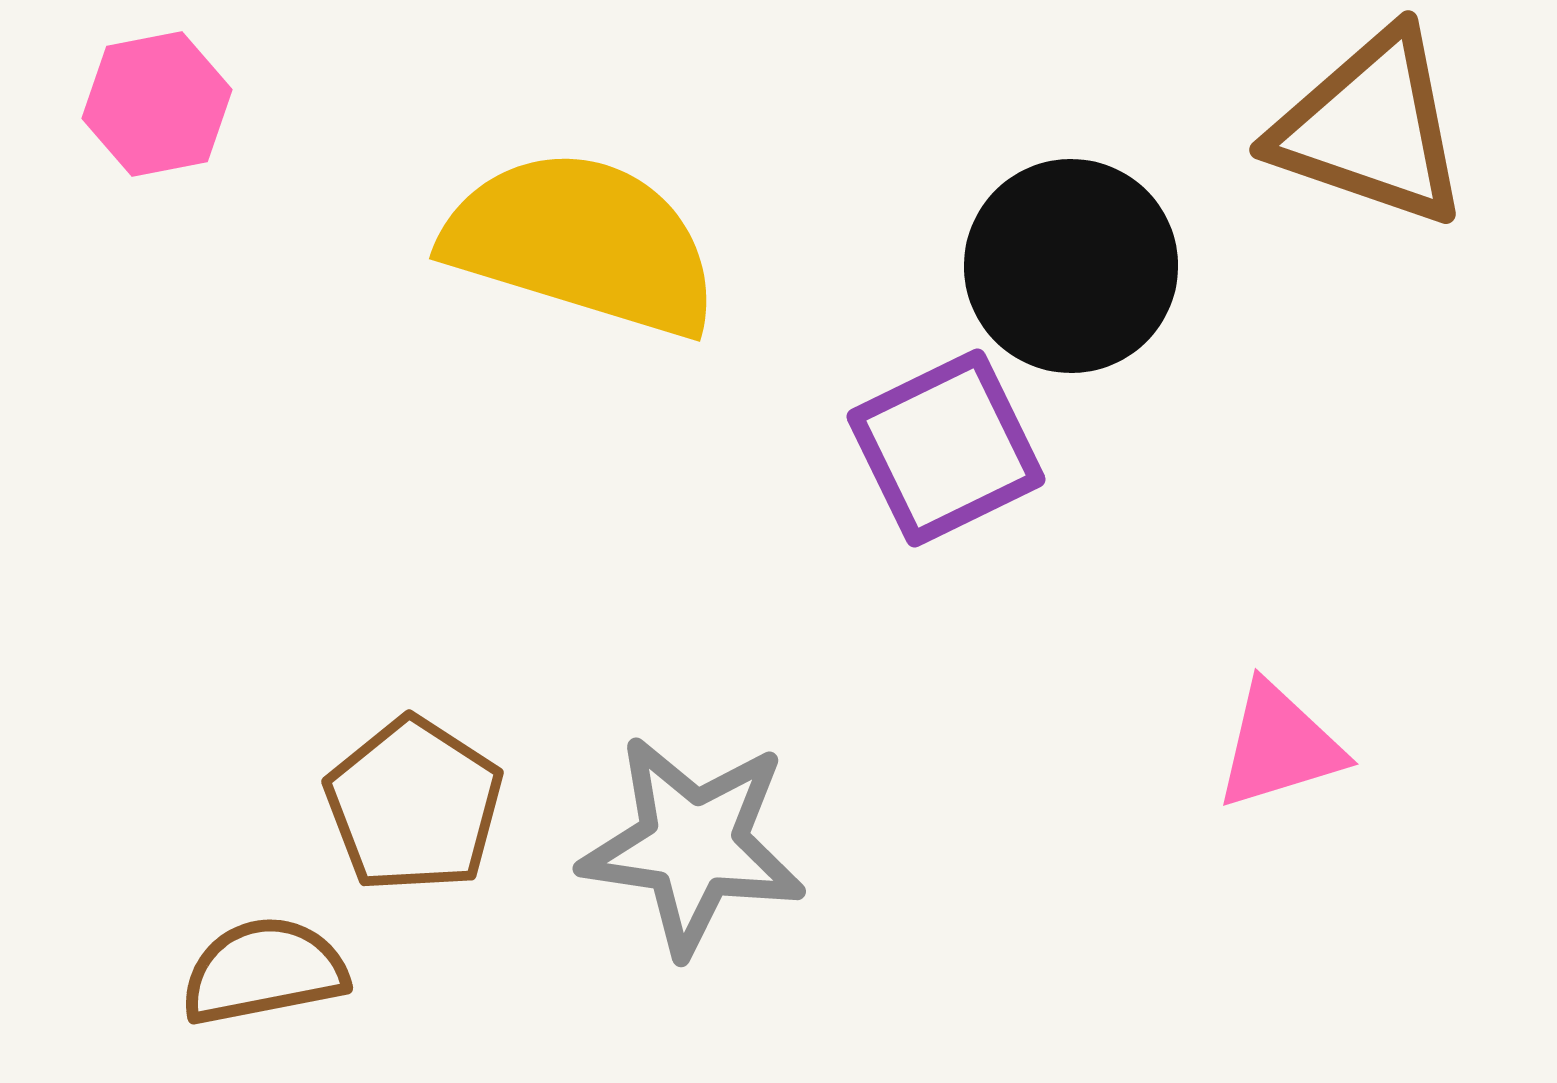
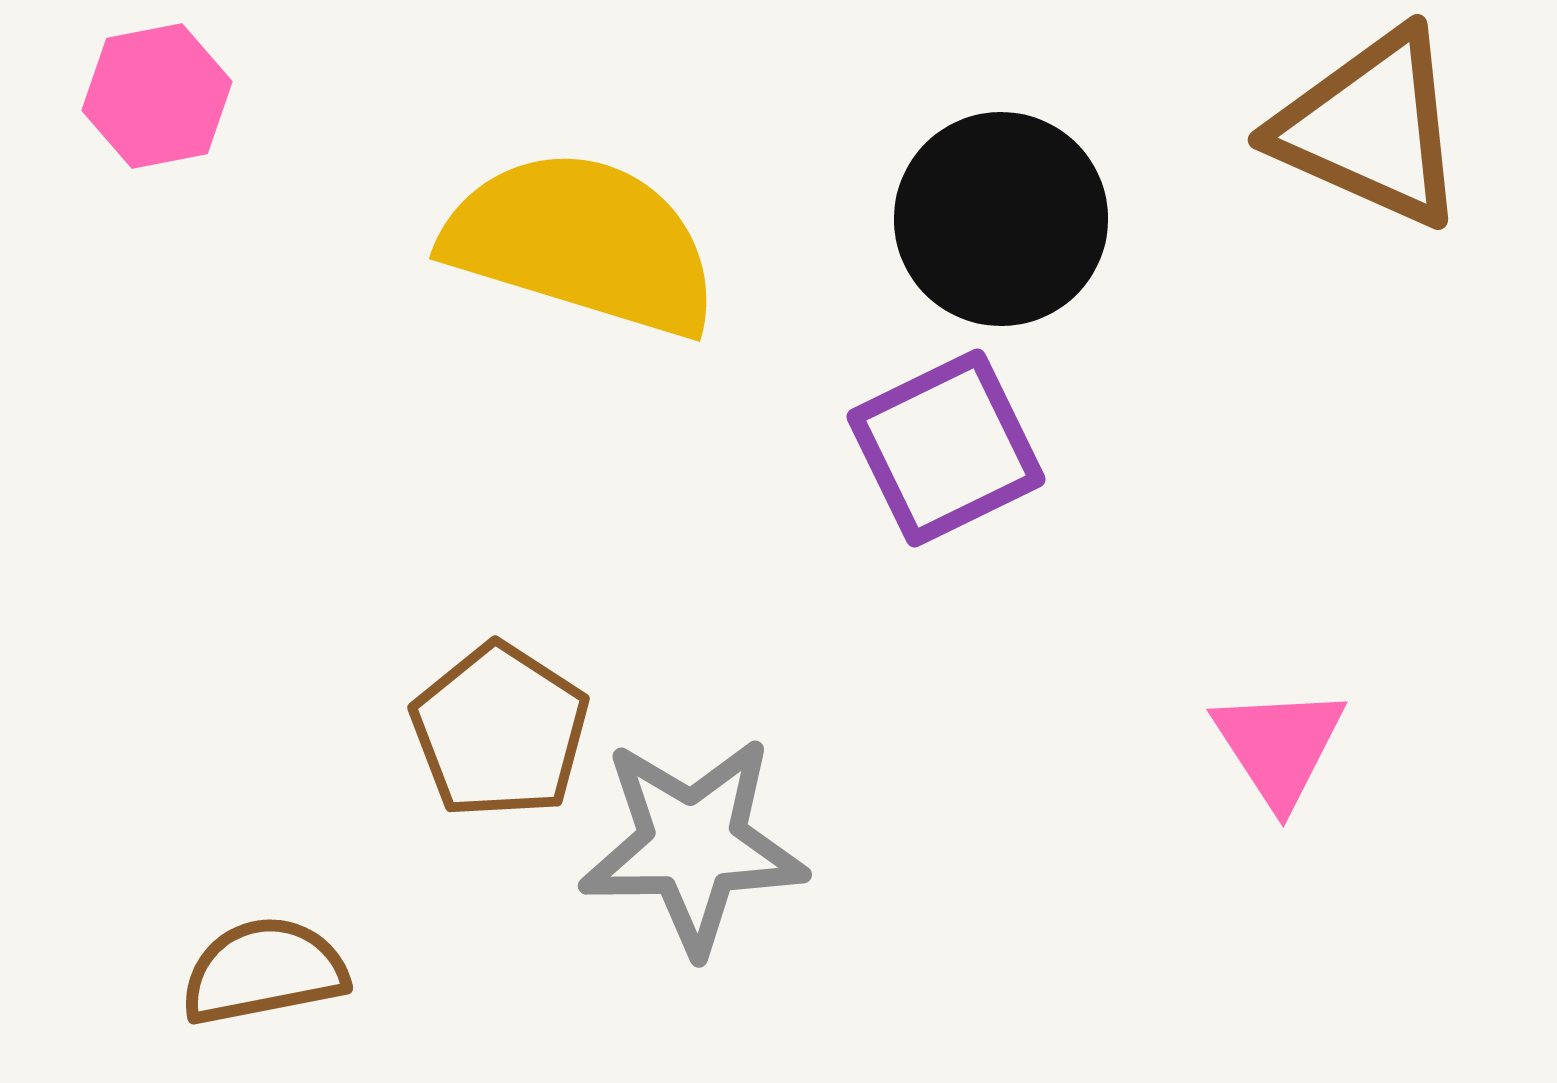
pink hexagon: moved 8 px up
brown triangle: rotated 5 degrees clockwise
black circle: moved 70 px left, 47 px up
pink triangle: rotated 46 degrees counterclockwise
brown pentagon: moved 86 px right, 74 px up
gray star: rotated 9 degrees counterclockwise
